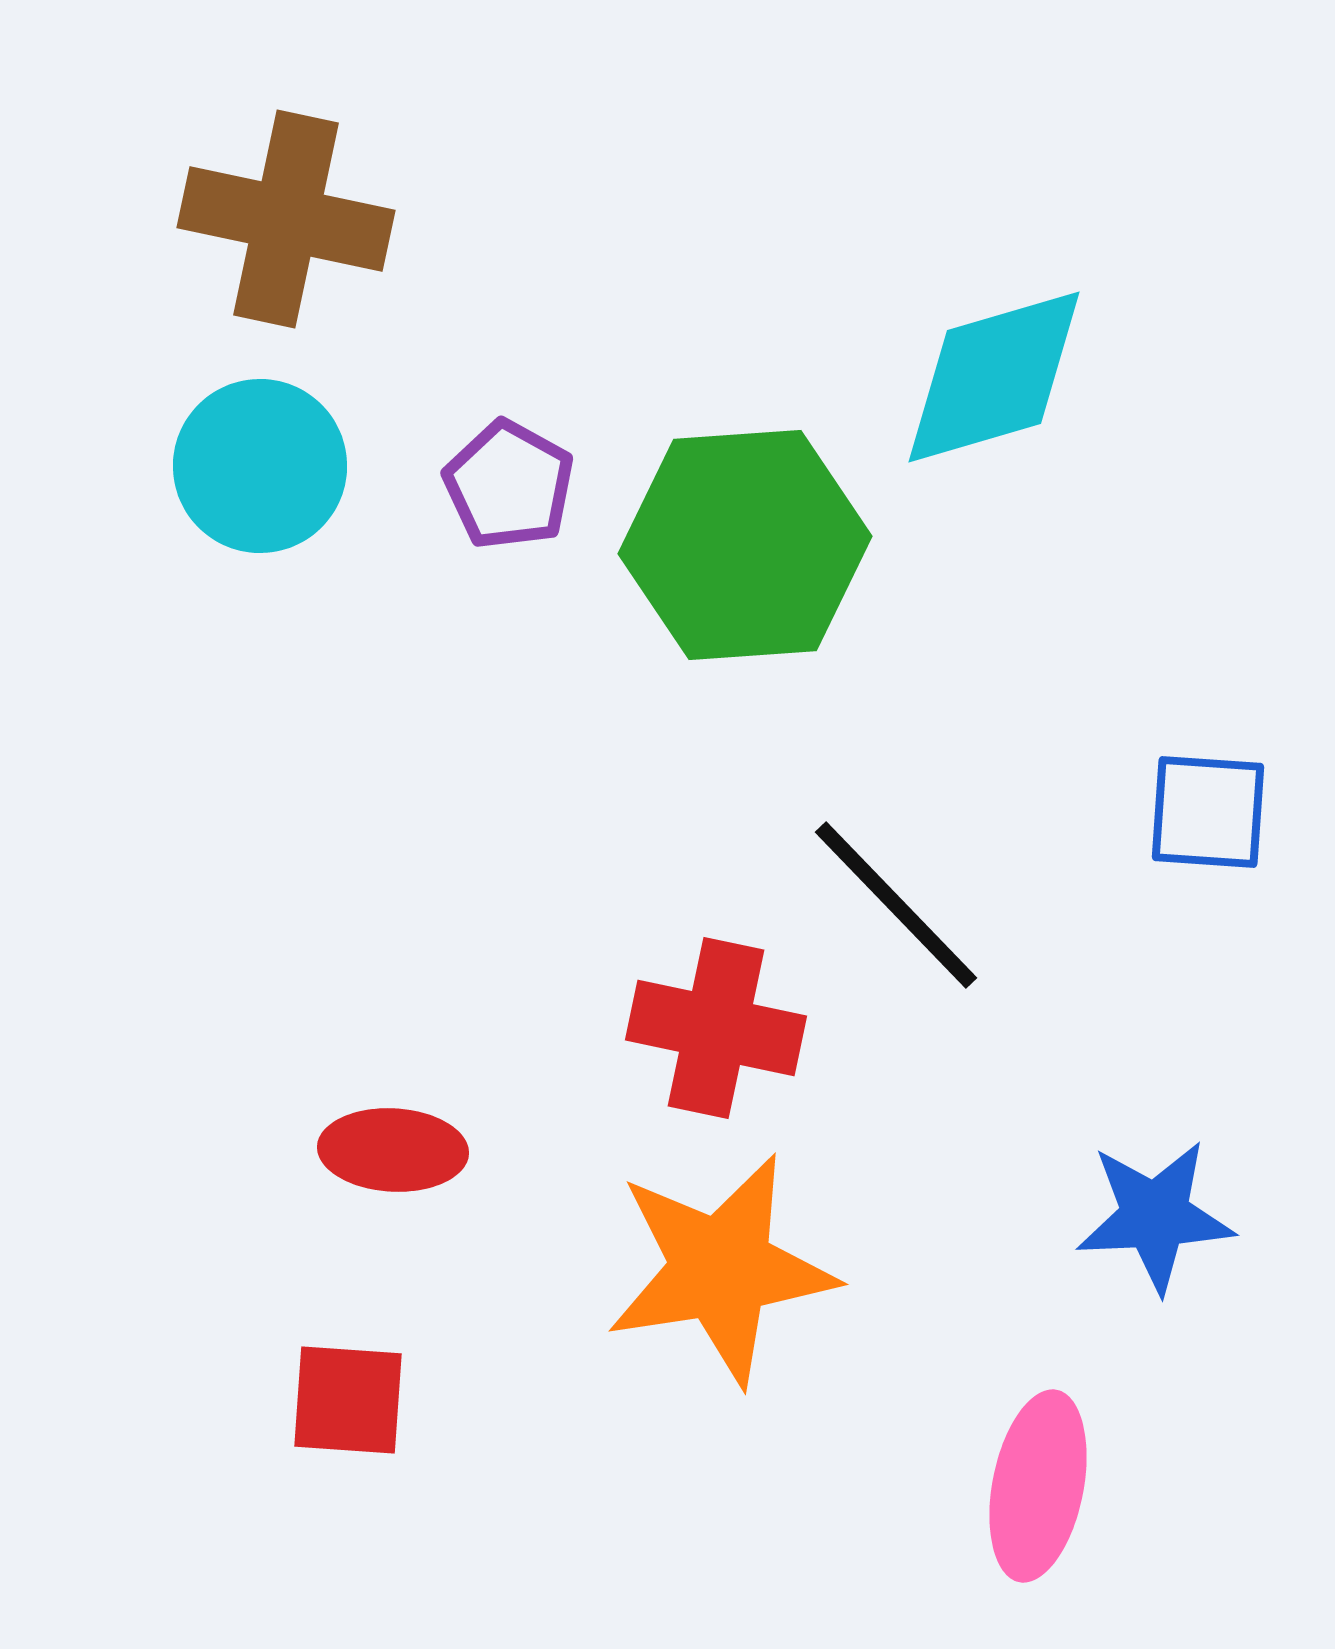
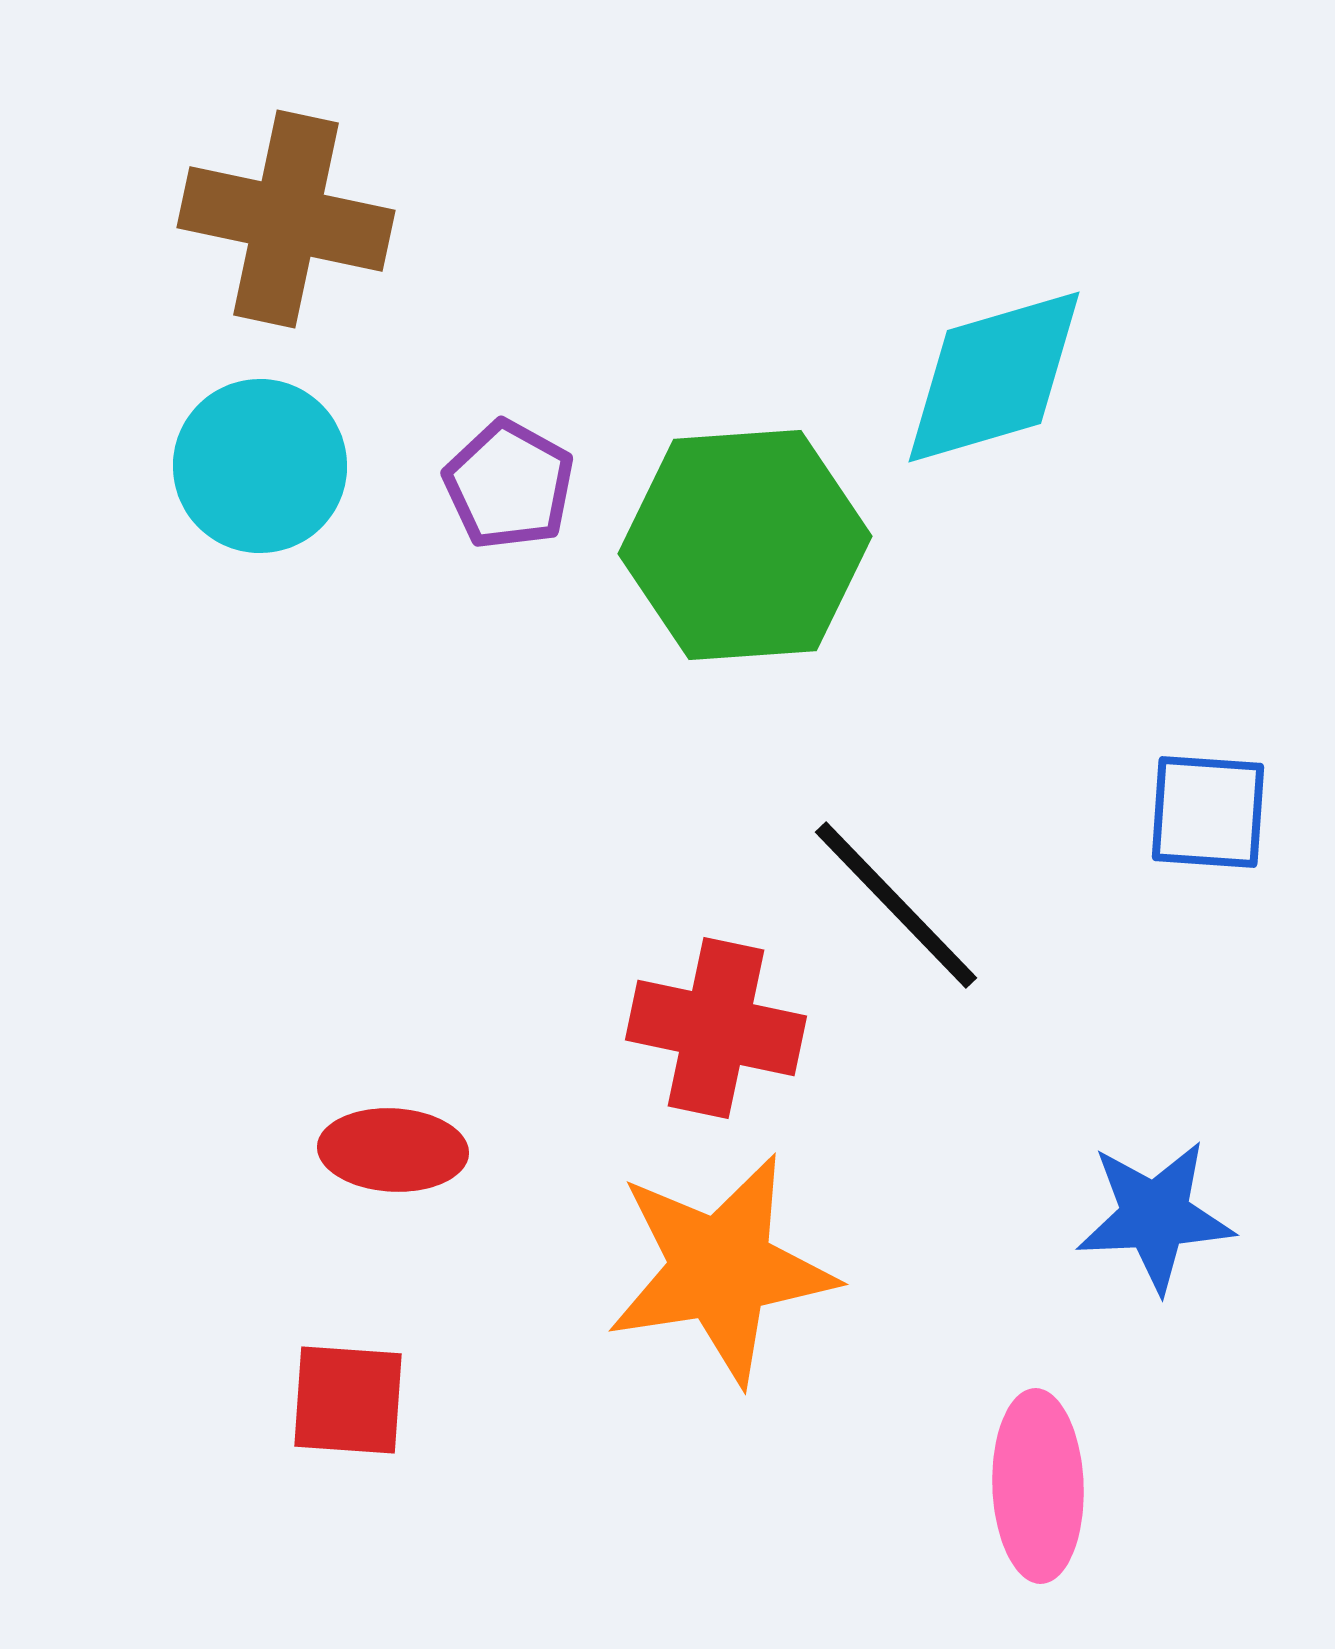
pink ellipse: rotated 13 degrees counterclockwise
